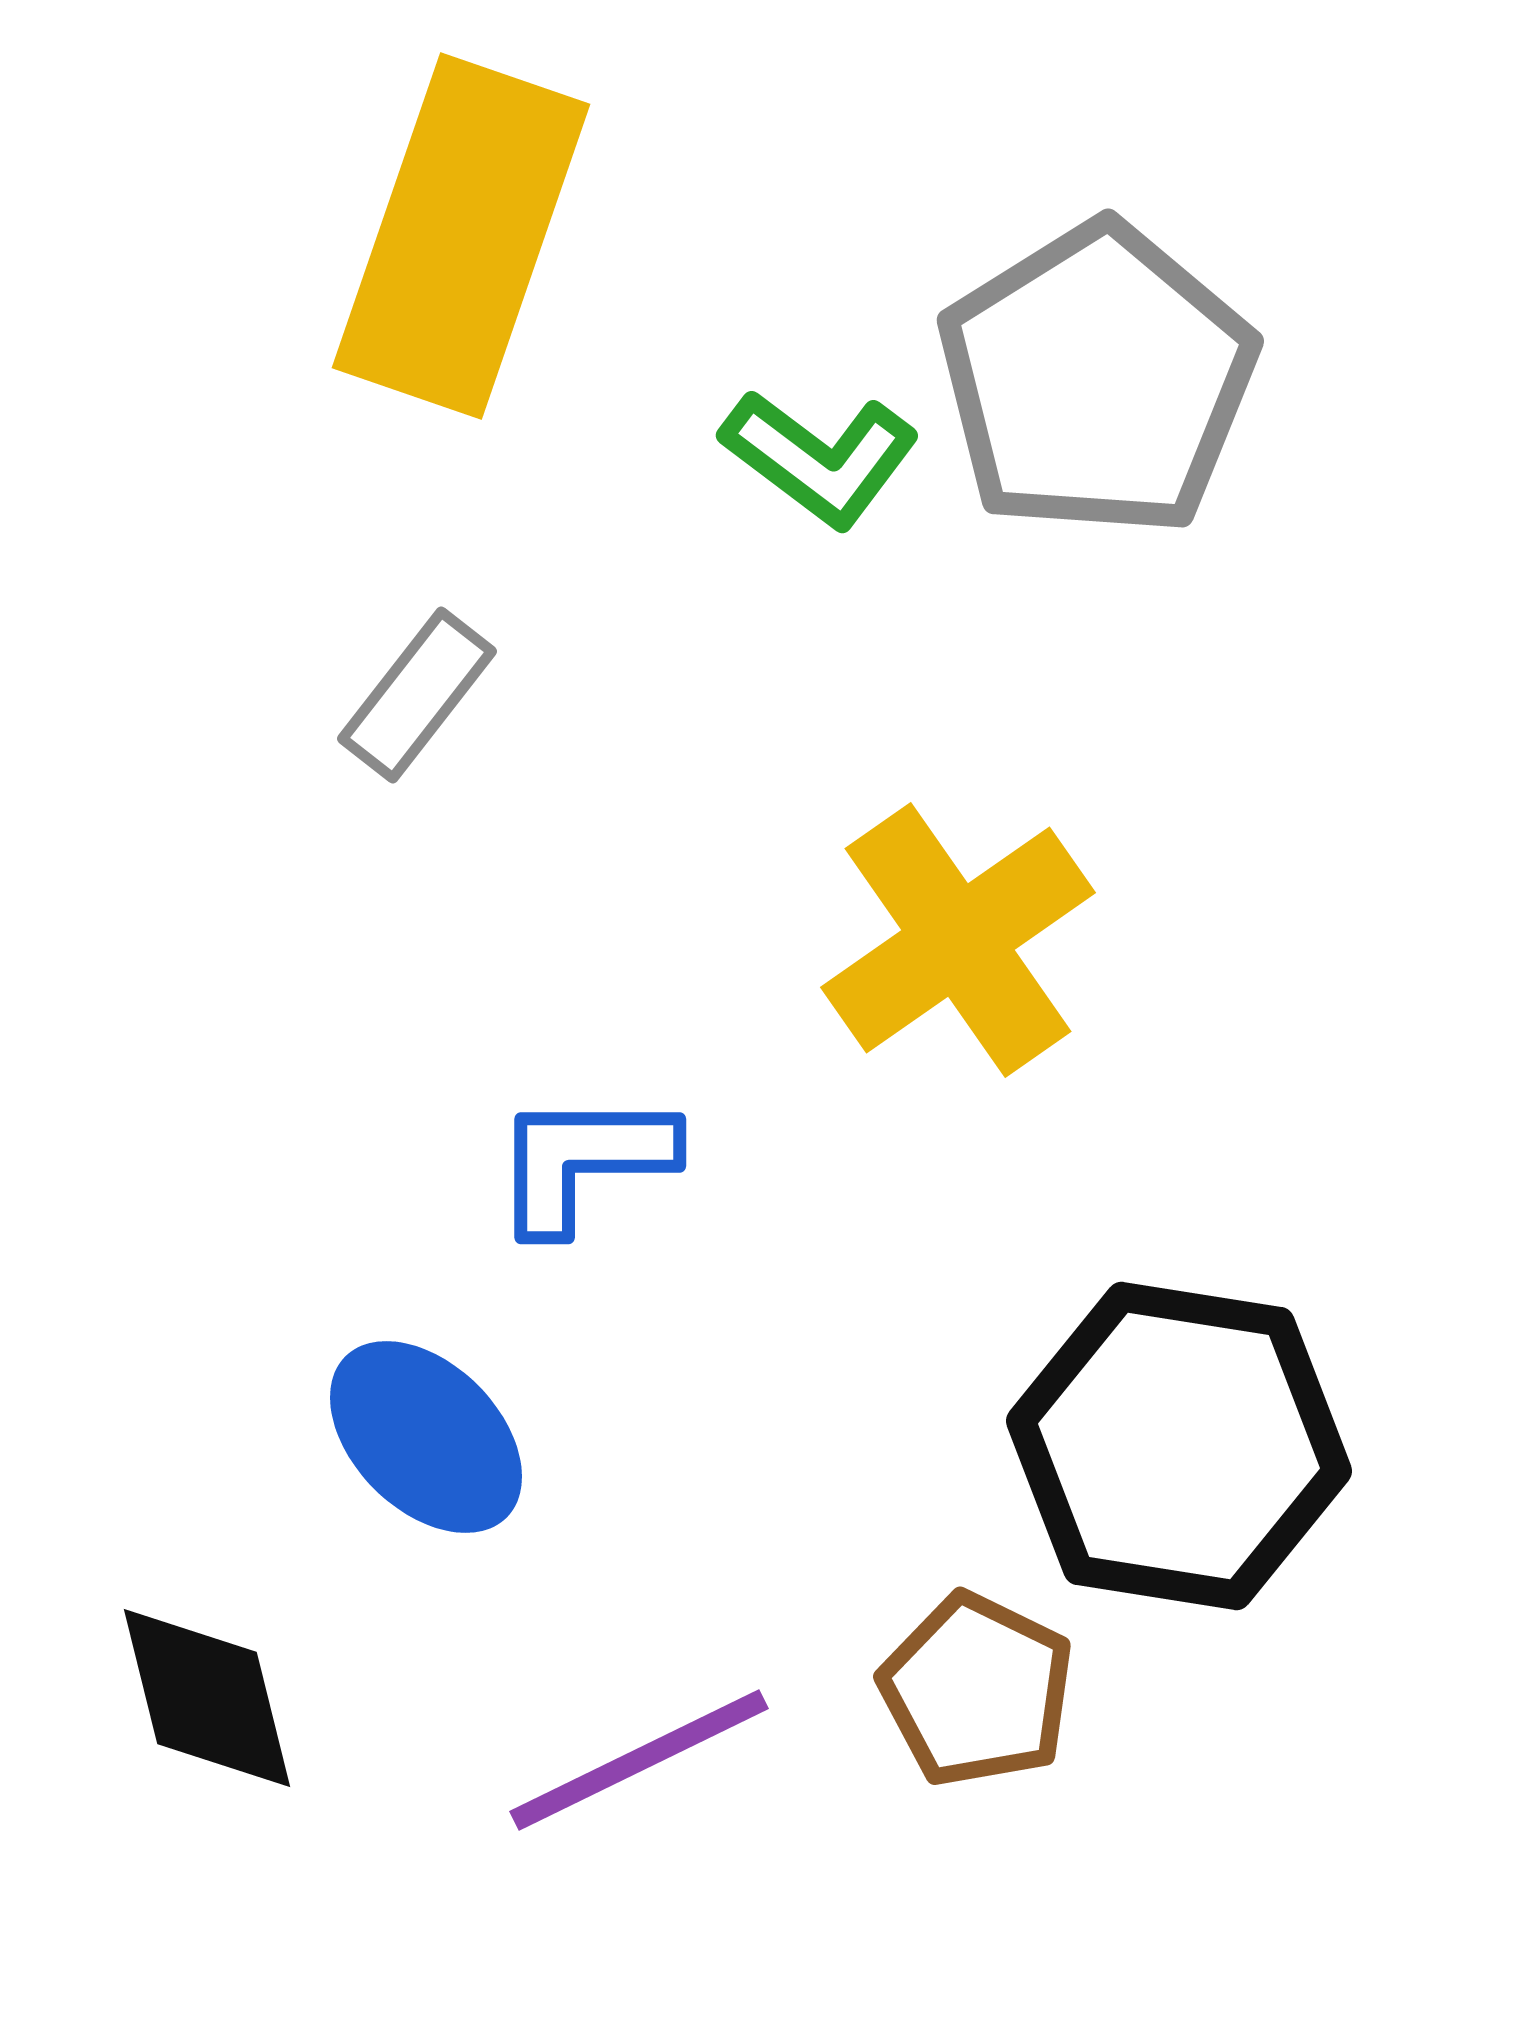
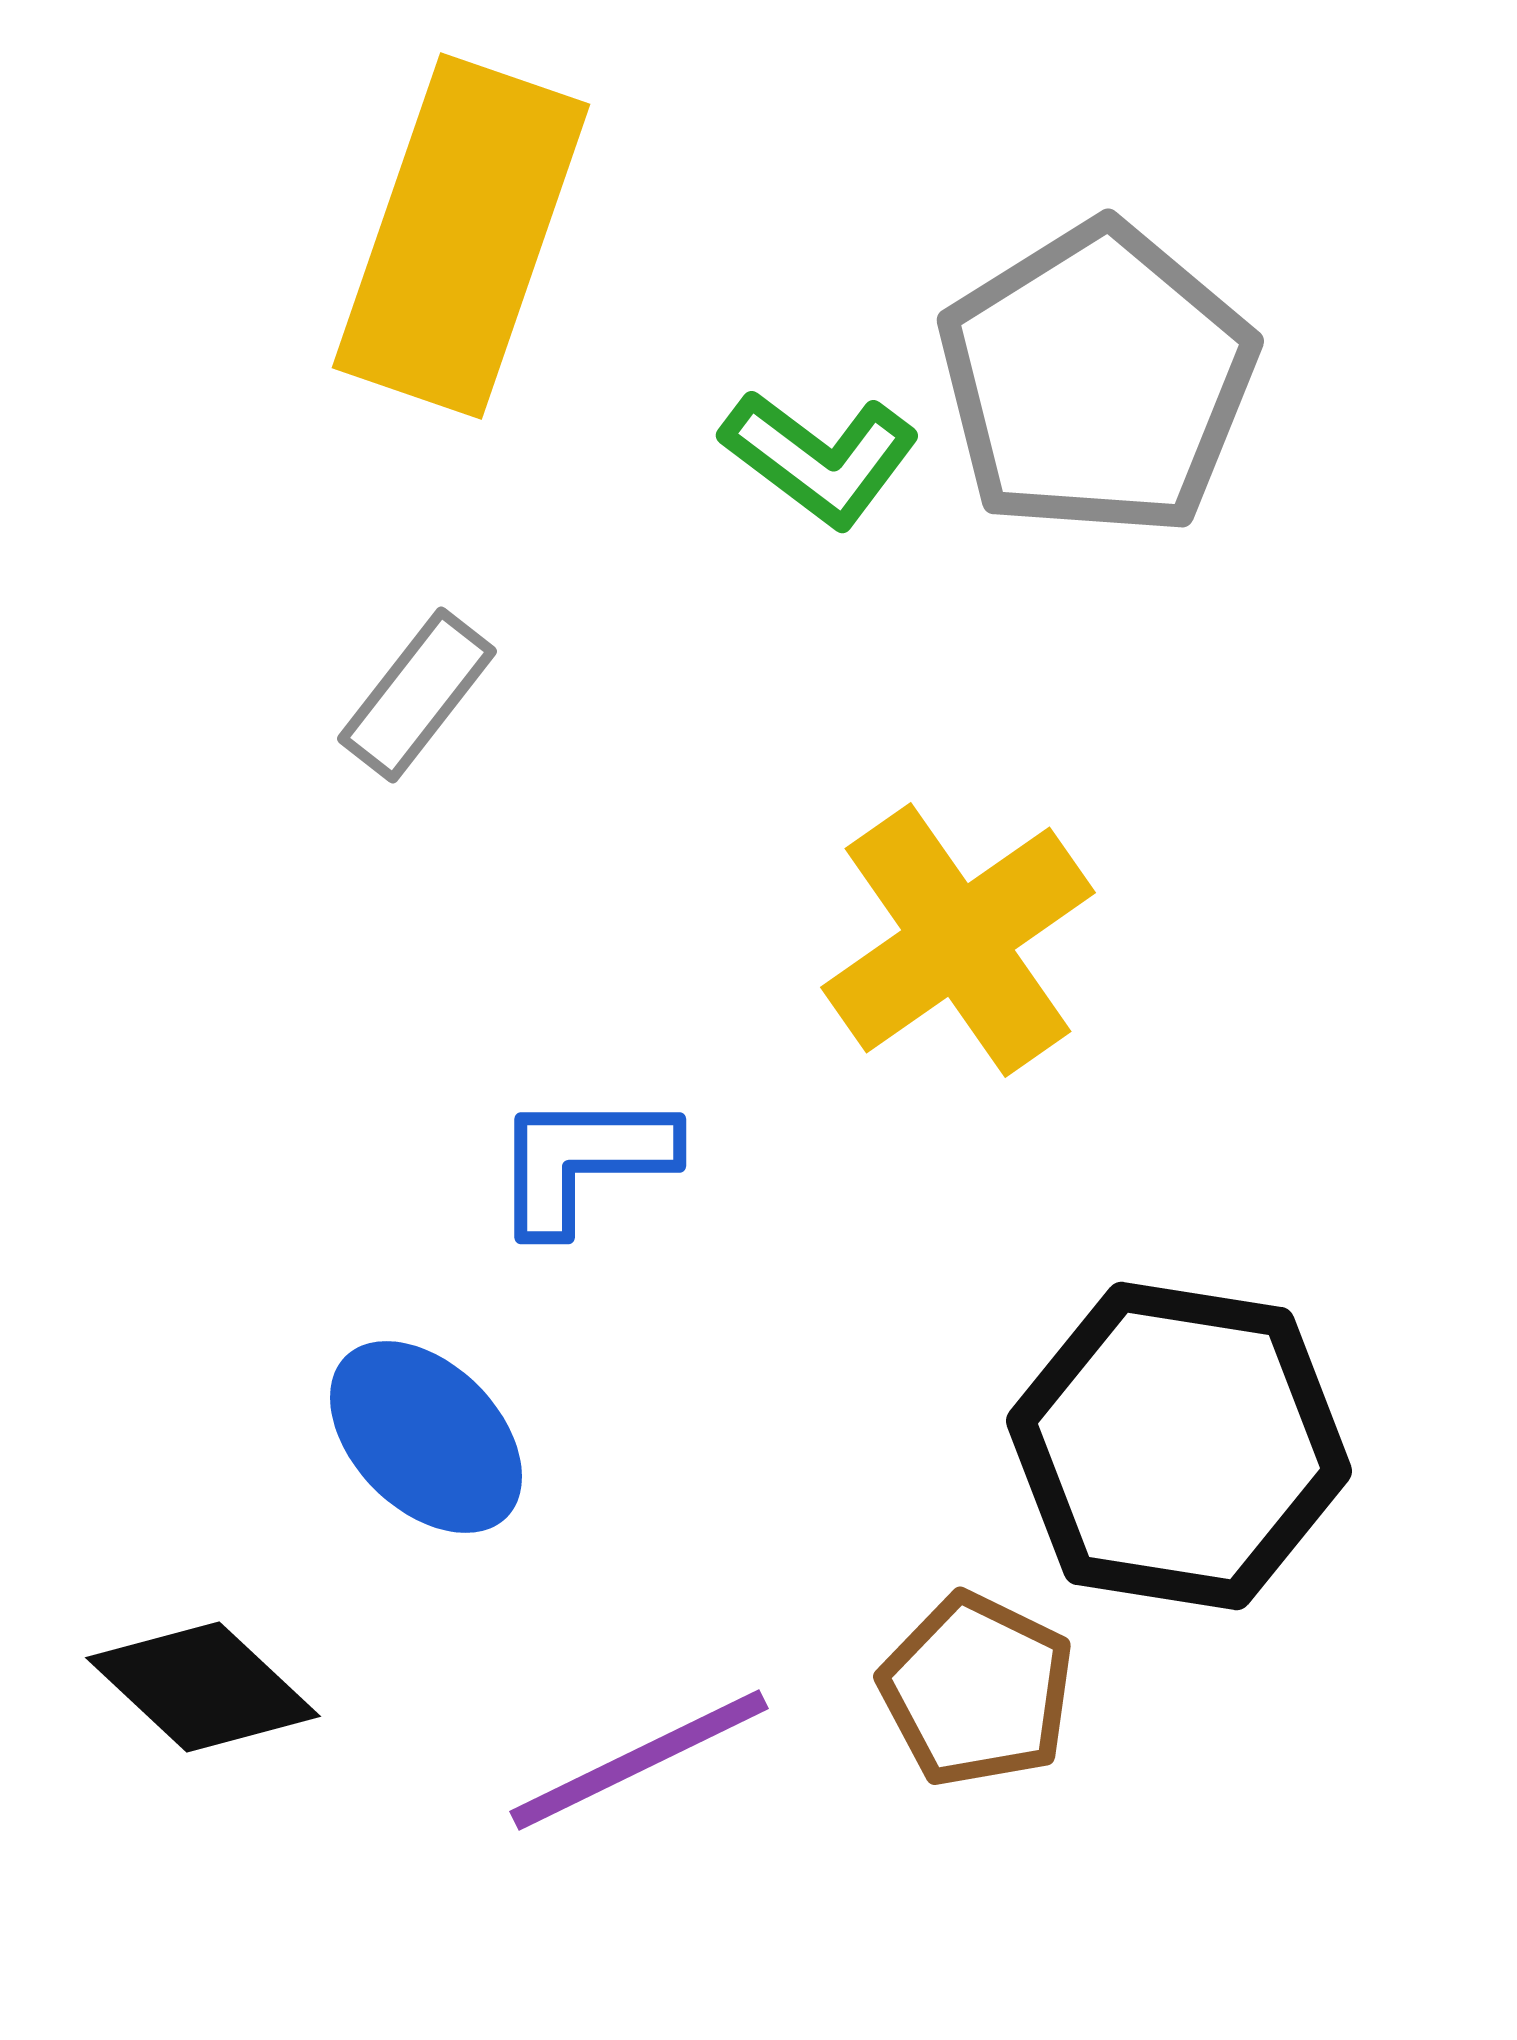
black diamond: moved 4 px left, 11 px up; rotated 33 degrees counterclockwise
